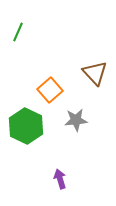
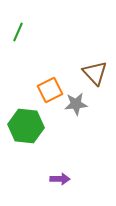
orange square: rotated 15 degrees clockwise
gray star: moved 16 px up
green hexagon: rotated 20 degrees counterclockwise
purple arrow: rotated 108 degrees clockwise
